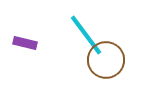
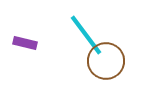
brown circle: moved 1 px down
